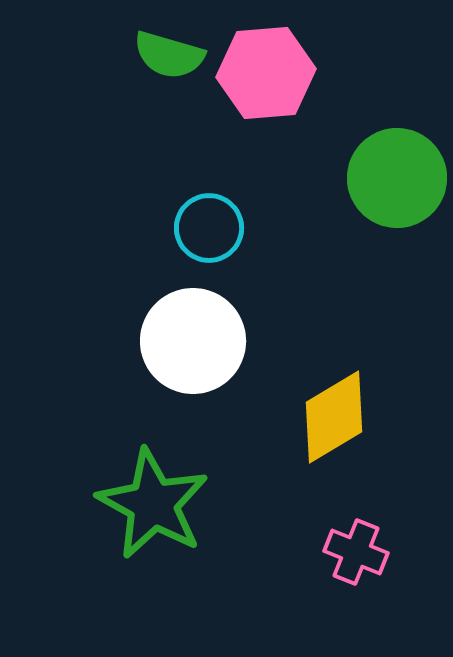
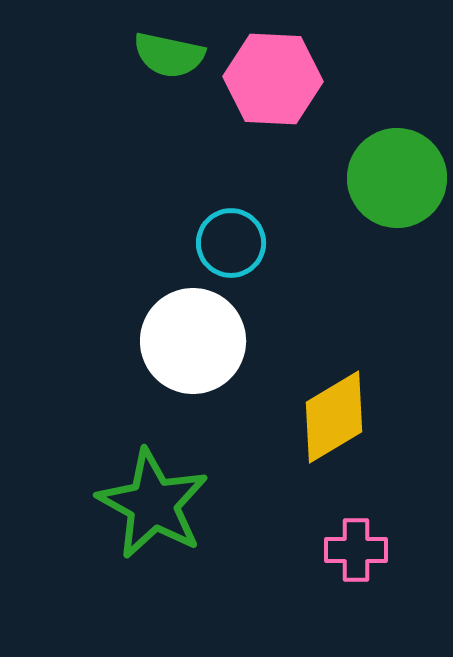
green semicircle: rotated 4 degrees counterclockwise
pink hexagon: moved 7 px right, 6 px down; rotated 8 degrees clockwise
cyan circle: moved 22 px right, 15 px down
pink cross: moved 2 px up; rotated 22 degrees counterclockwise
